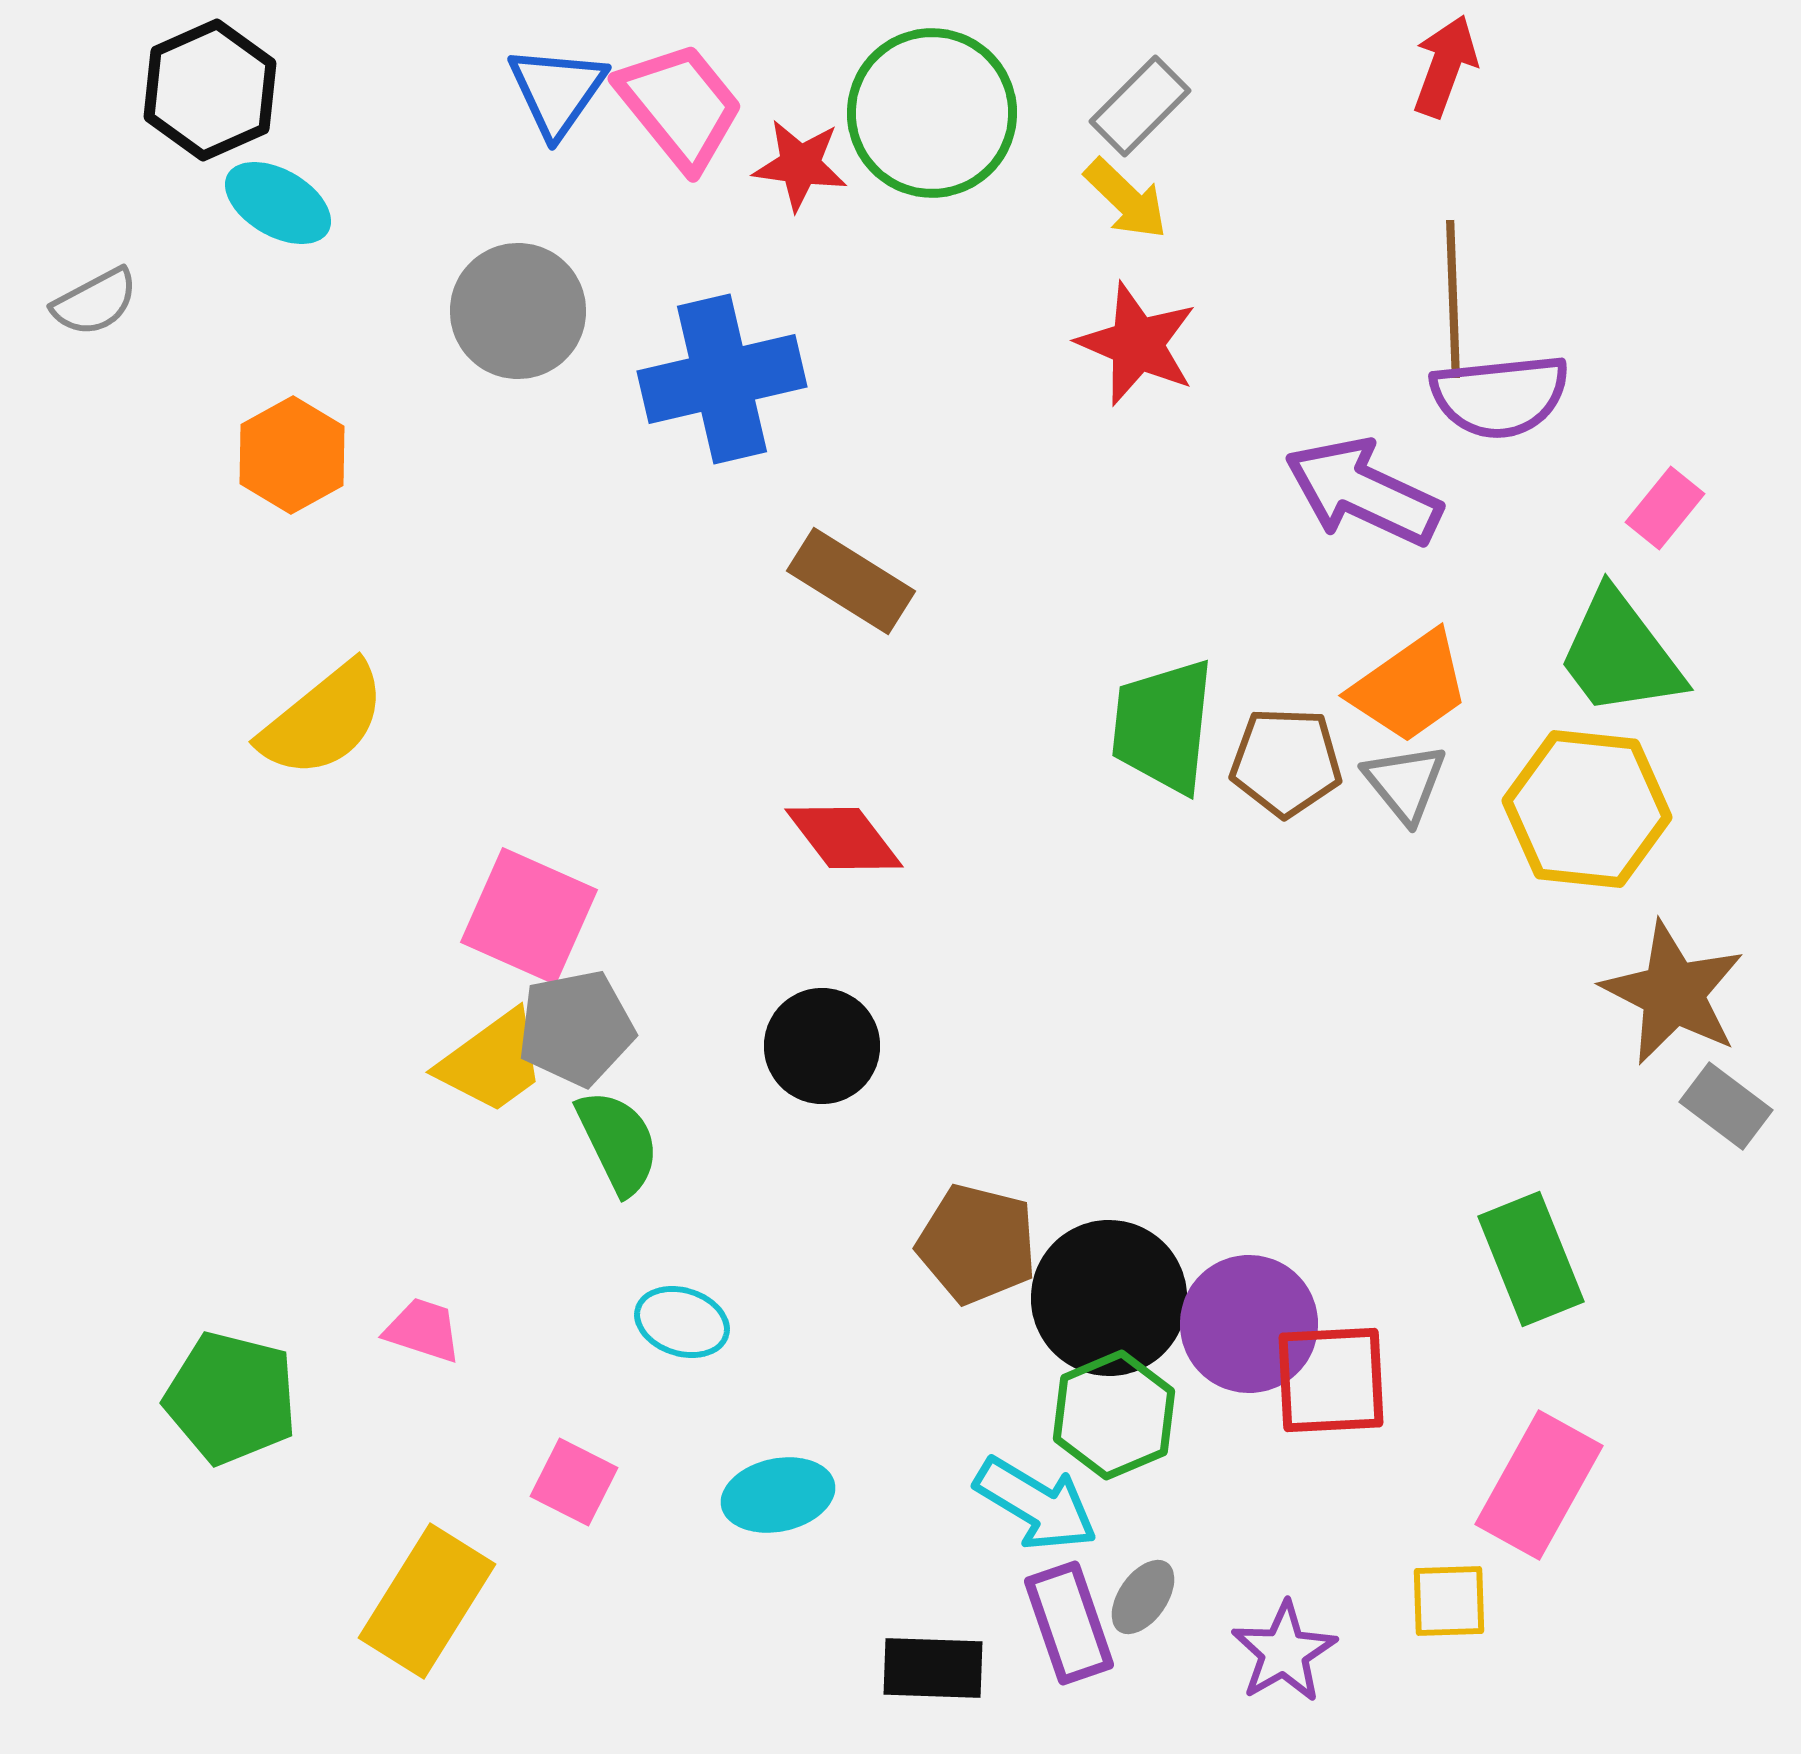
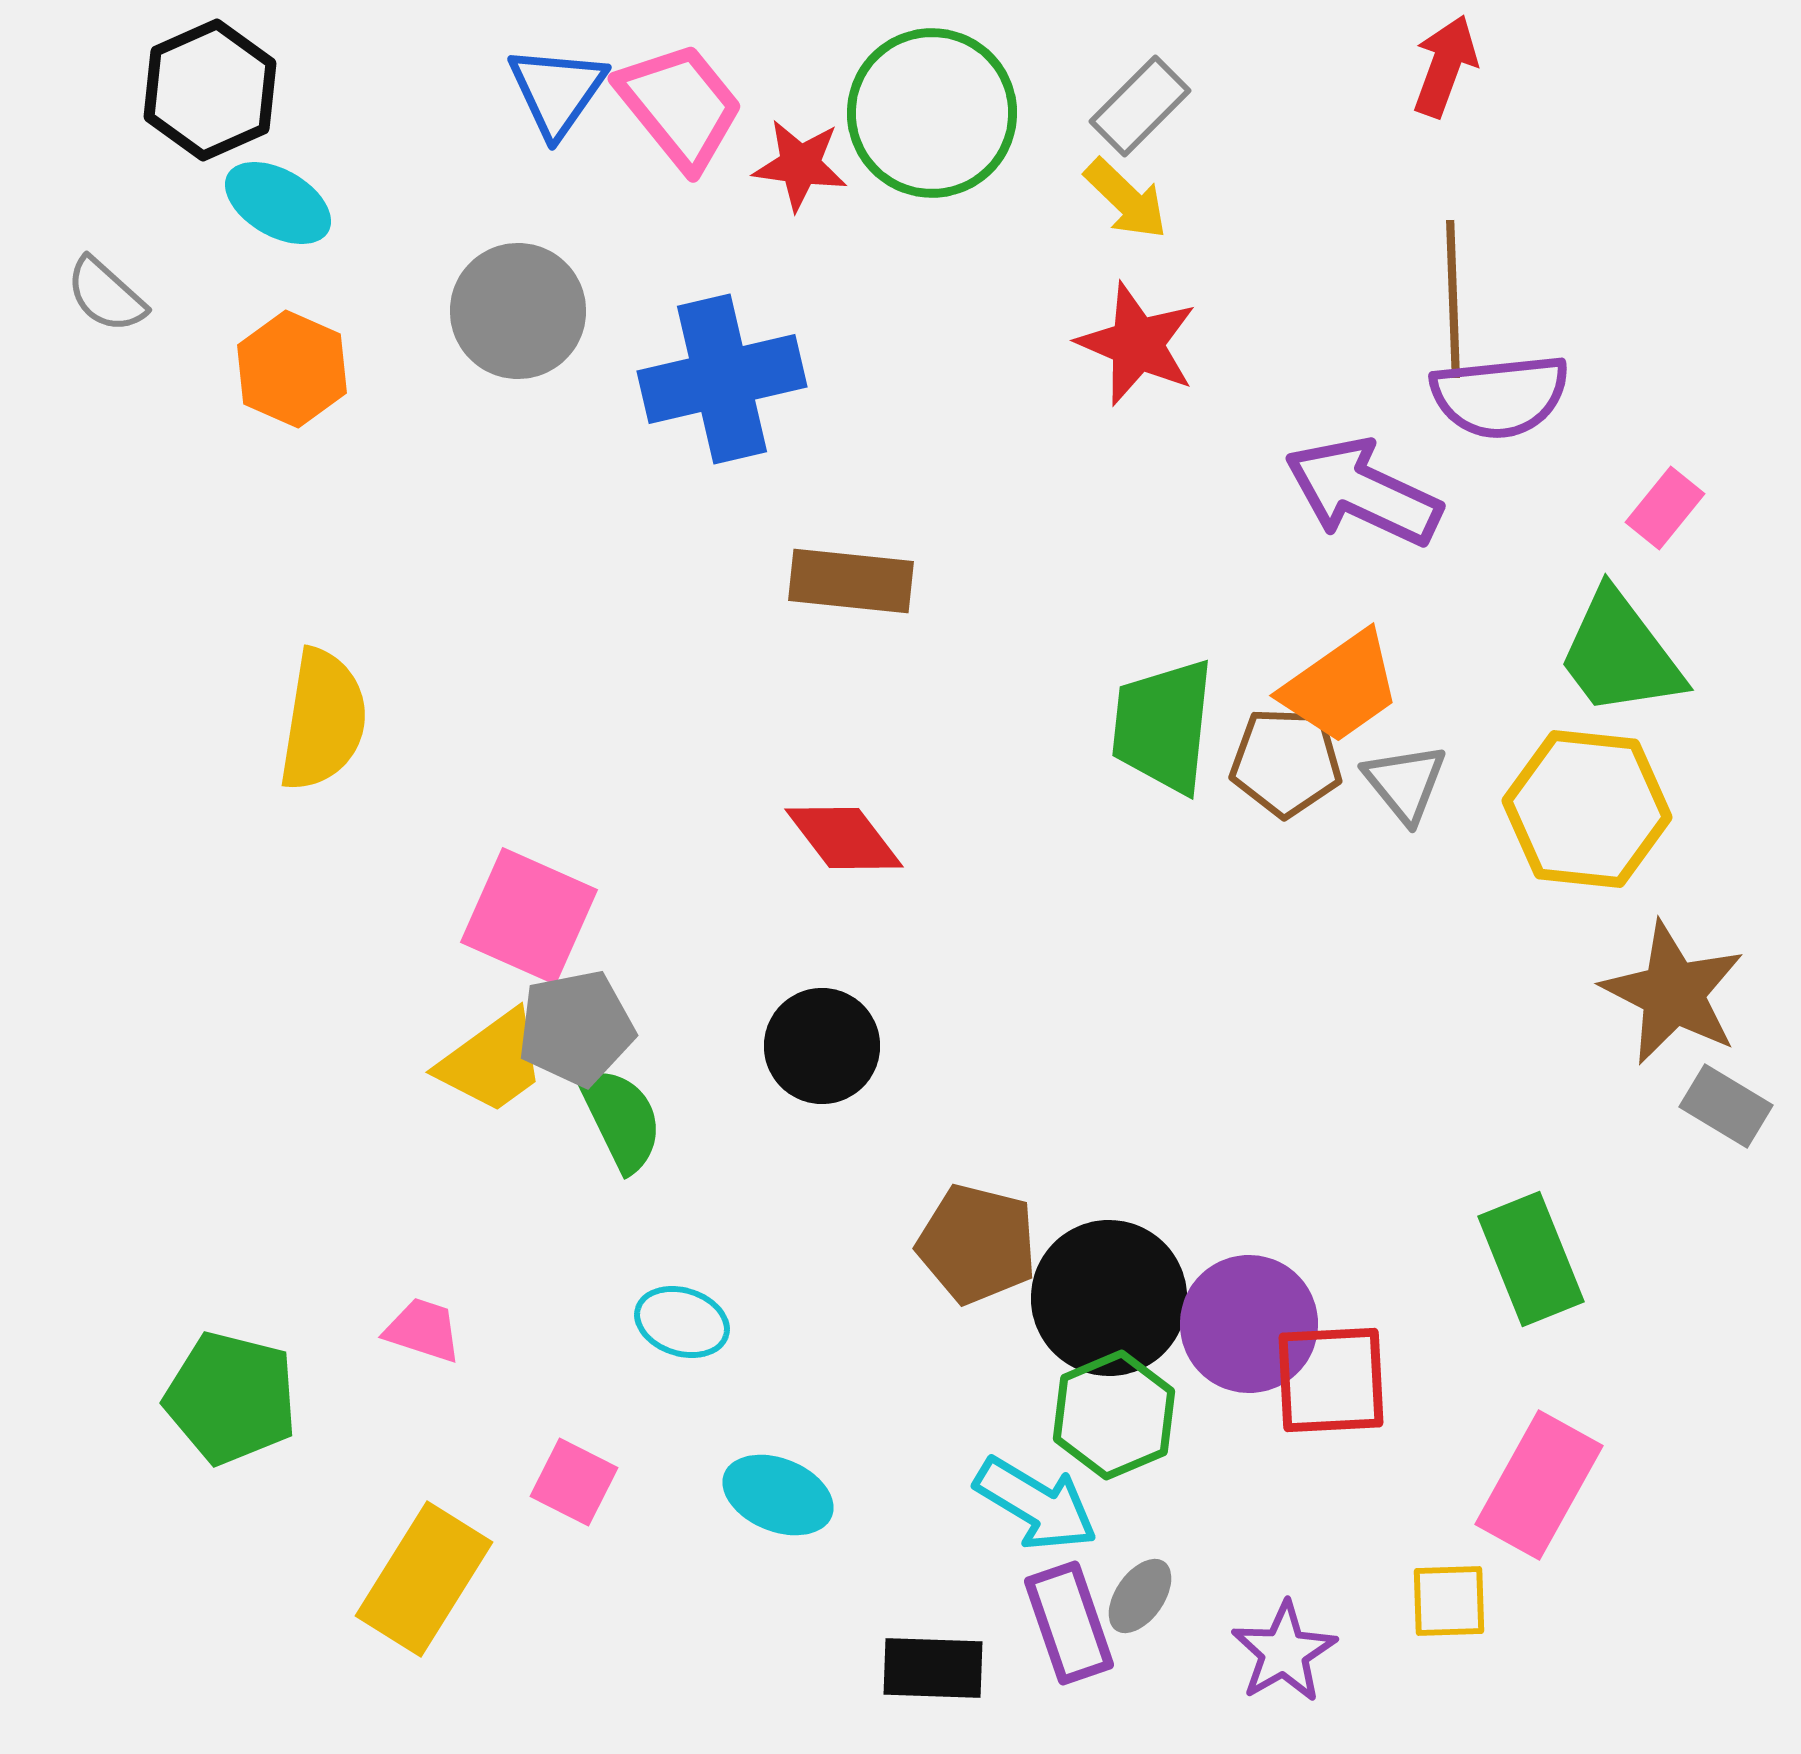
gray semicircle at (95, 302): moved 11 px right, 7 px up; rotated 70 degrees clockwise
orange hexagon at (292, 455): moved 86 px up; rotated 7 degrees counterclockwise
brown rectangle at (851, 581): rotated 26 degrees counterclockwise
orange trapezoid at (1410, 687): moved 69 px left
yellow semicircle at (323, 720): rotated 42 degrees counterclockwise
gray rectangle at (1726, 1106): rotated 6 degrees counterclockwise
green semicircle at (618, 1142): moved 3 px right, 23 px up
cyan ellipse at (778, 1495): rotated 34 degrees clockwise
gray ellipse at (1143, 1597): moved 3 px left, 1 px up
yellow rectangle at (427, 1601): moved 3 px left, 22 px up
